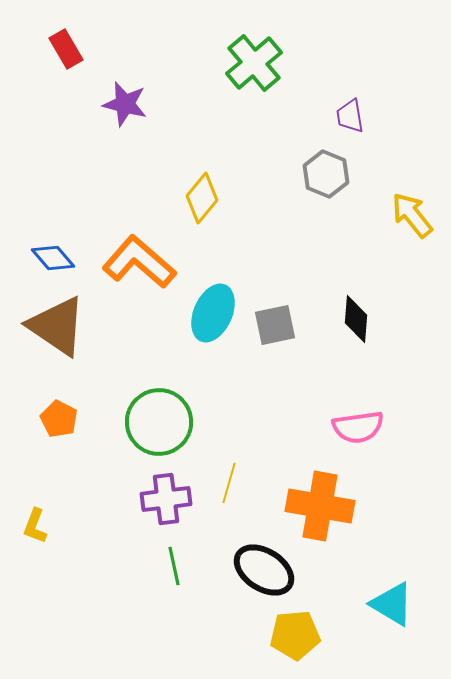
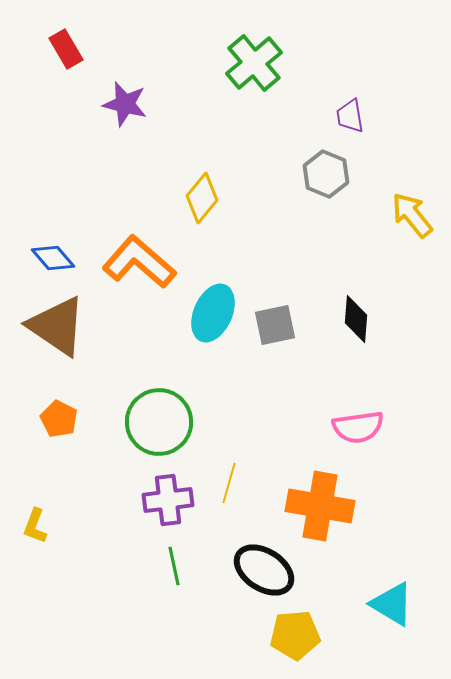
purple cross: moved 2 px right, 1 px down
